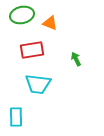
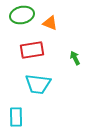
green arrow: moved 1 px left, 1 px up
